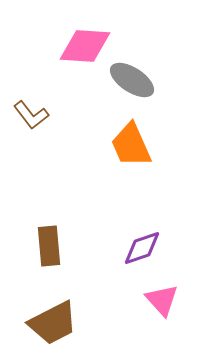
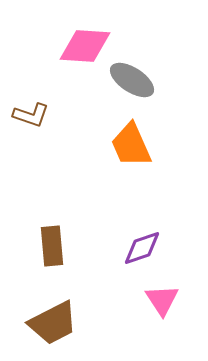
brown L-shape: rotated 33 degrees counterclockwise
brown rectangle: moved 3 px right
pink triangle: rotated 9 degrees clockwise
